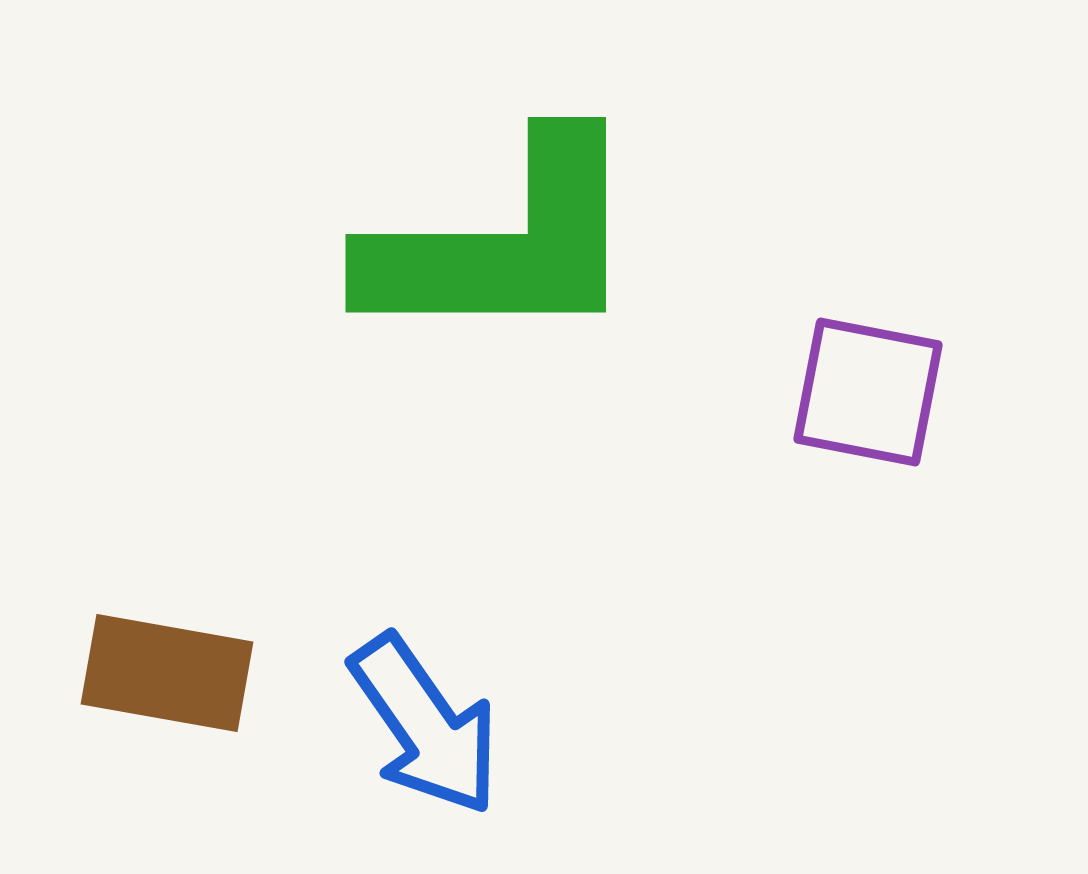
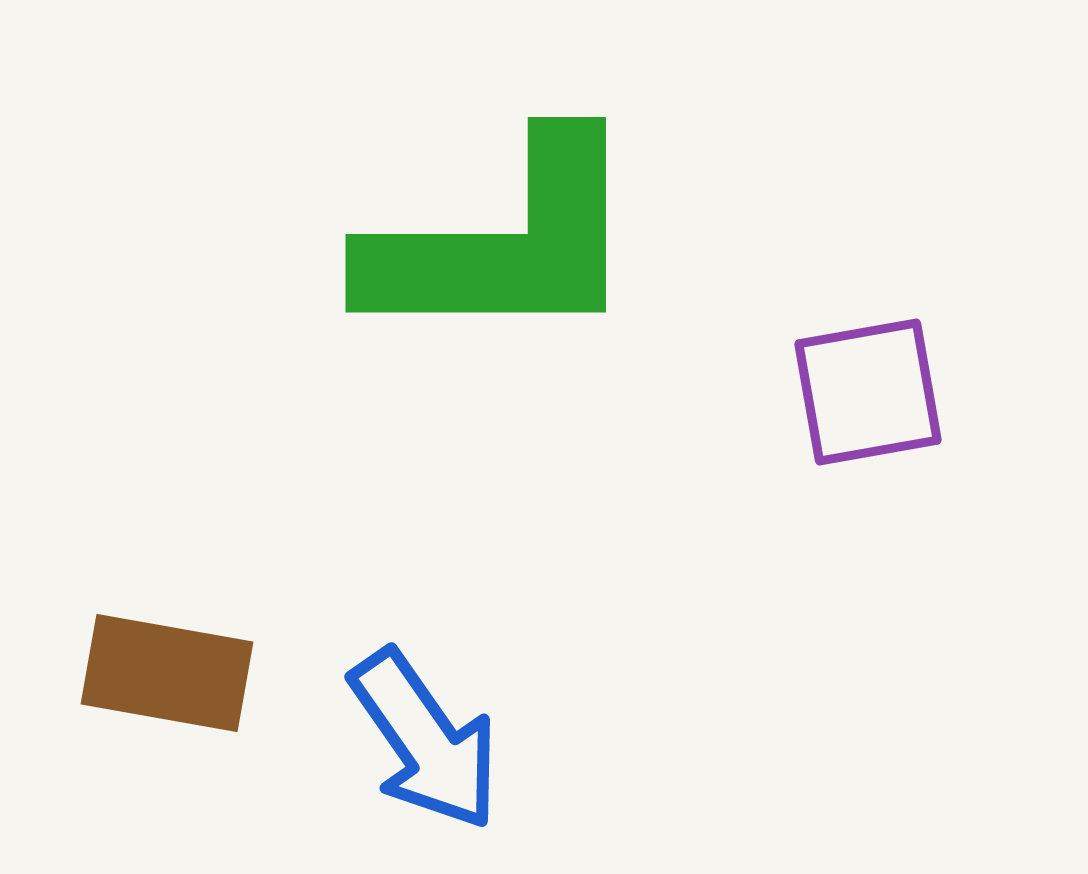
purple square: rotated 21 degrees counterclockwise
blue arrow: moved 15 px down
